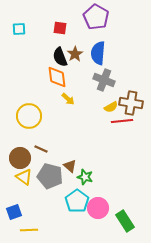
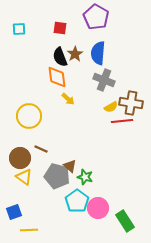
gray pentagon: moved 7 px right
